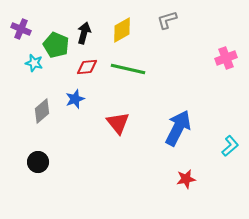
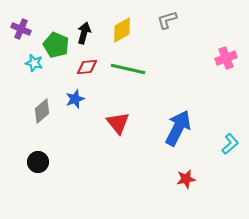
cyan L-shape: moved 2 px up
